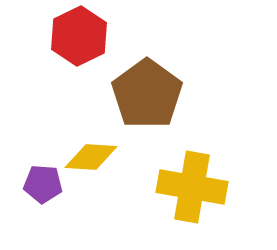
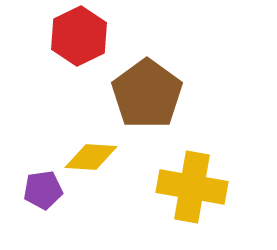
purple pentagon: moved 6 px down; rotated 12 degrees counterclockwise
